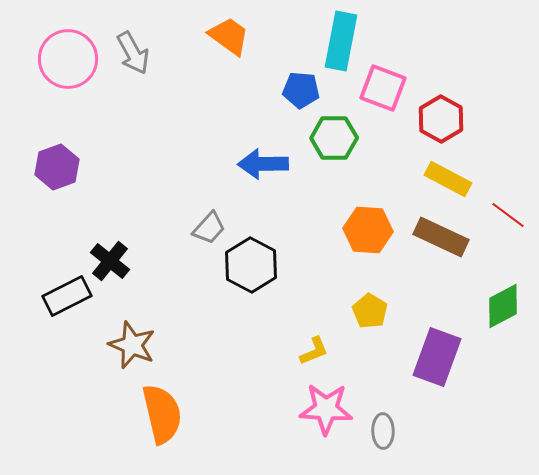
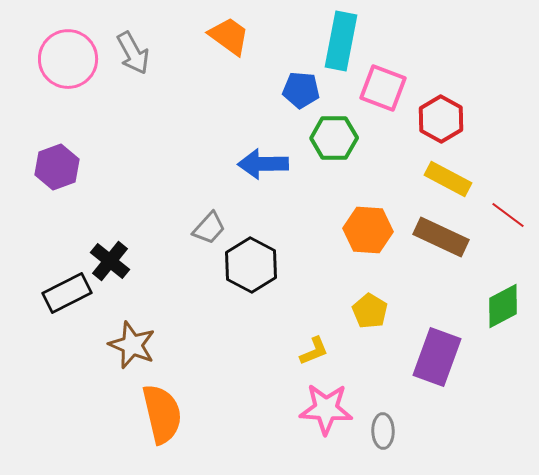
black rectangle: moved 3 px up
